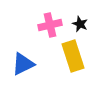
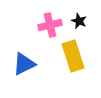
black star: moved 1 px left, 3 px up
blue triangle: moved 1 px right
